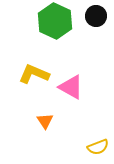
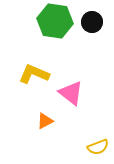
black circle: moved 4 px left, 6 px down
green hexagon: rotated 16 degrees counterclockwise
pink triangle: moved 6 px down; rotated 8 degrees clockwise
orange triangle: rotated 36 degrees clockwise
